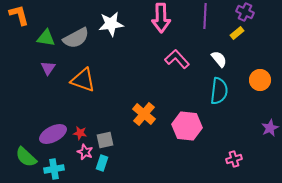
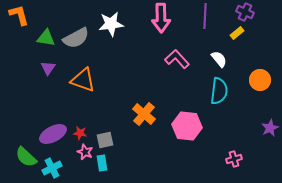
cyan rectangle: rotated 28 degrees counterclockwise
cyan cross: moved 2 px left, 1 px up; rotated 18 degrees counterclockwise
